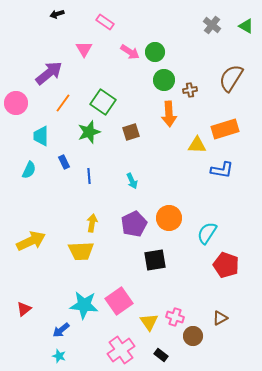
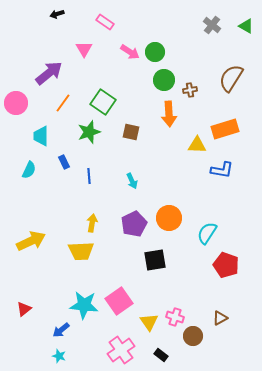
brown square at (131, 132): rotated 30 degrees clockwise
